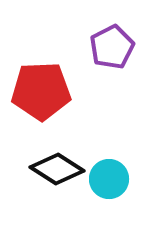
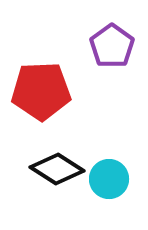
purple pentagon: moved 1 px up; rotated 9 degrees counterclockwise
